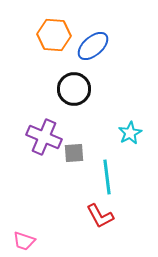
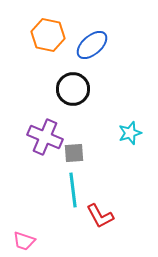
orange hexagon: moved 6 px left; rotated 8 degrees clockwise
blue ellipse: moved 1 px left, 1 px up
black circle: moved 1 px left
cyan star: rotated 10 degrees clockwise
purple cross: moved 1 px right
cyan line: moved 34 px left, 13 px down
